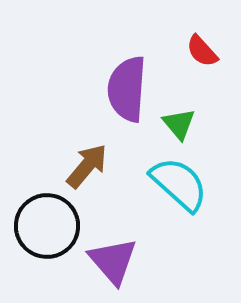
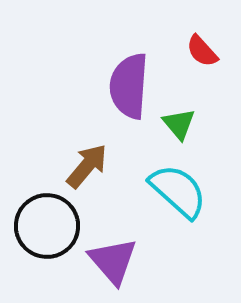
purple semicircle: moved 2 px right, 3 px up
cyan semicircle: moved 1 px left, 7 px down
